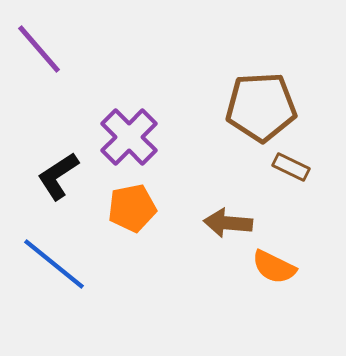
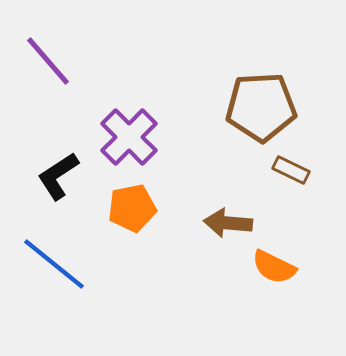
purple line: moved 9 px right, 12 px down
brown rectangle: moved 3 px down
